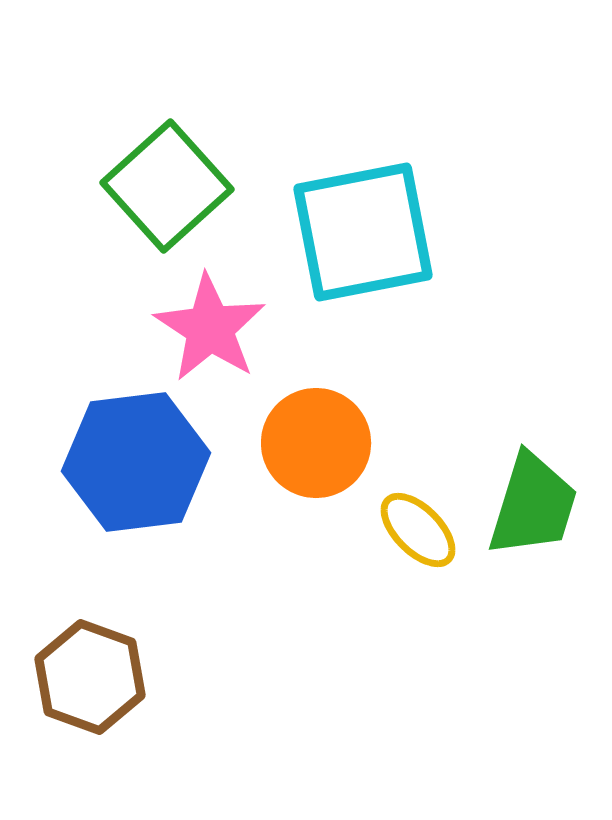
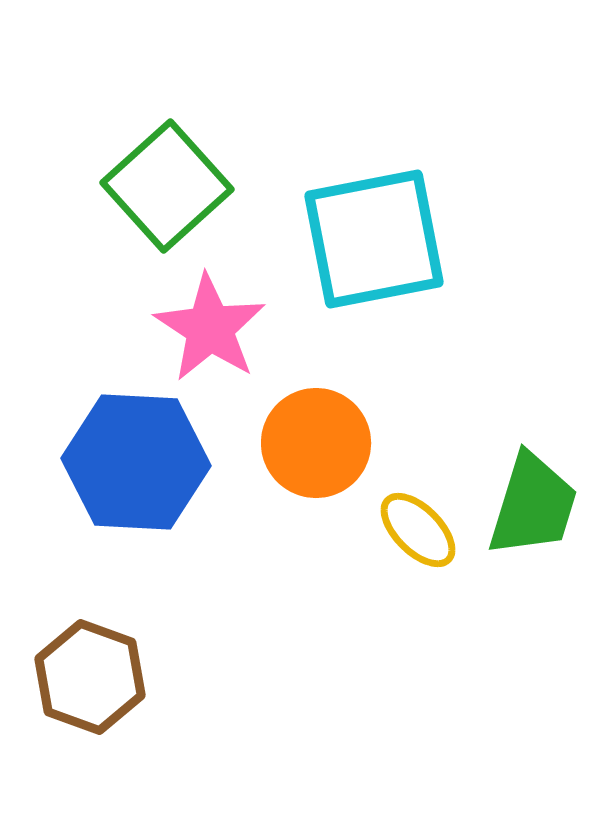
cyan square: moved 11 px right, 7 px down
blue hexagon: rotated 10 degrees clockwise
